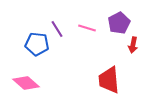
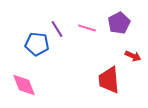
red arrow: moved 11 px down; rotated 77 degrees counterclockwise
pink diamond: moved 2 px left, 2 px down; rotated 28 degrees clockwise
